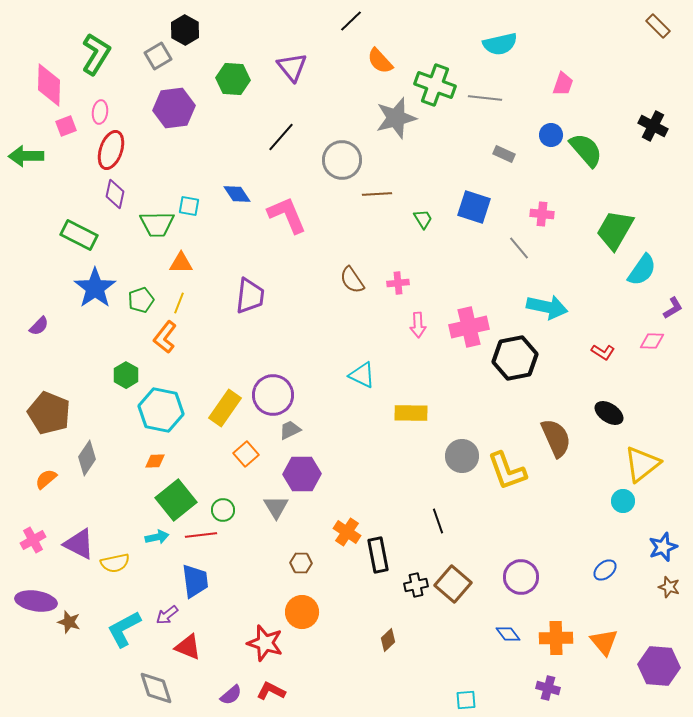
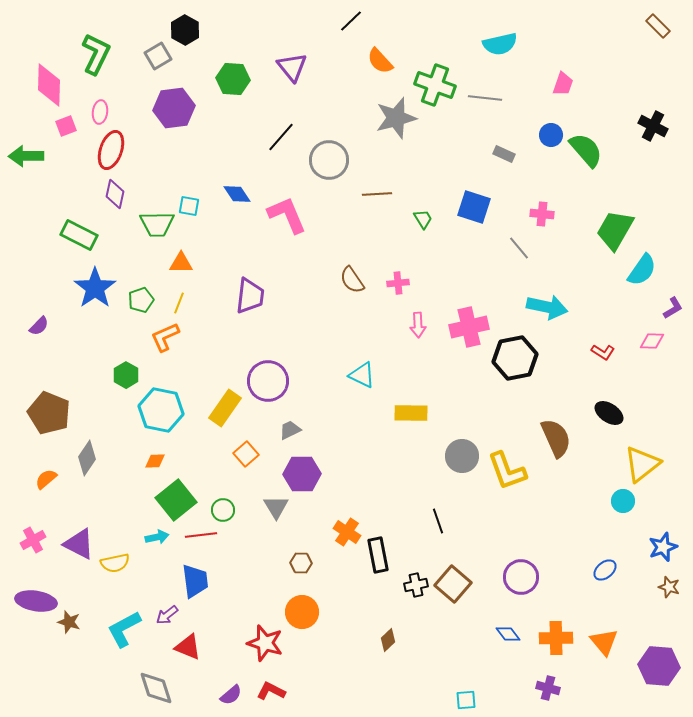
green L-shape at (96, 54): rotated 6 degrees counterclockwise
gray circle at (342, 160): moved 13 px left
orange L-shape at (165, 337): rotated 28 degrees clockwise
purple circle at (273, 395): moved 5 px left, 14 px up
